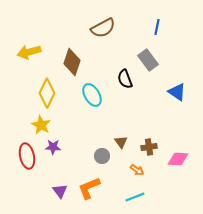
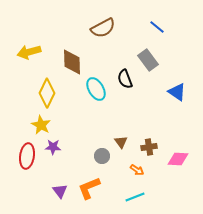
blue line: rotated 63 degrees counterclockwise
brown diamond: rotated 20 degrees counterclockwise
cyan ellipse: moved 4 px right, 6 px up
red ellipse: rotated 20 degrees clockwise
